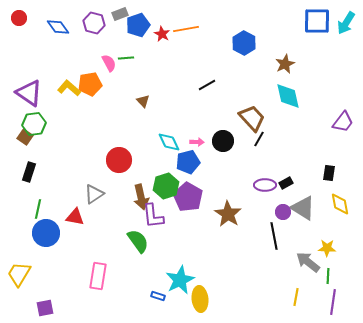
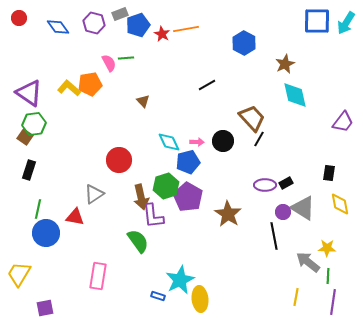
cyan diamond at (288, 96): moved 7 px right, 1 px up
black rectangle at (29, 172): moved 2 px up
